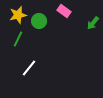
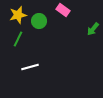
pink rectangle: moved 1 px left, 1 px up
green arrow: moved 6 px down
white line: moved 1 px right, 1 px up; rotated 36 degrees clockwise
